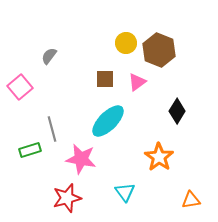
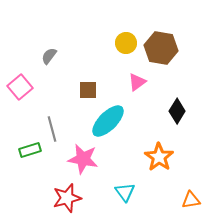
brown hexagon: moved 2 px right, 2 px up; rotated 12 degrees counterclockwise
brown square: moved 17 px left, 11 px down
pink star: moved 2 px right
